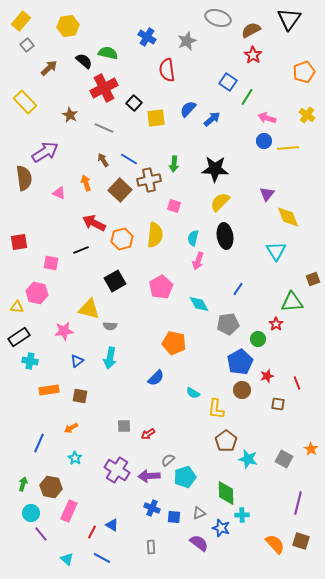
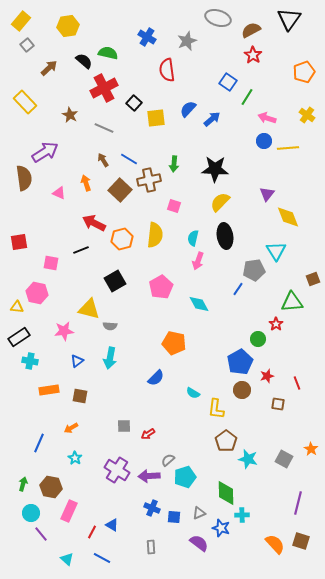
gray pentagon at (228, 324): moved 26 px right, 54 px up
